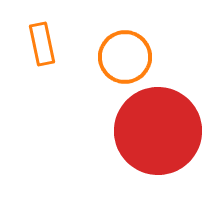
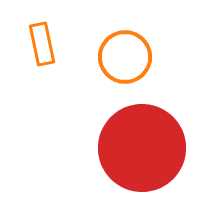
red circle: moved 16 px left, 17 px down
